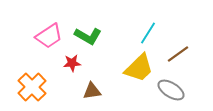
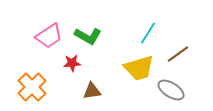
yellow trapezoid: rotated 28 degrees clockwise
